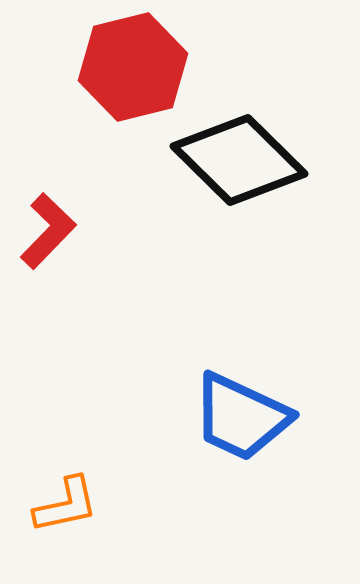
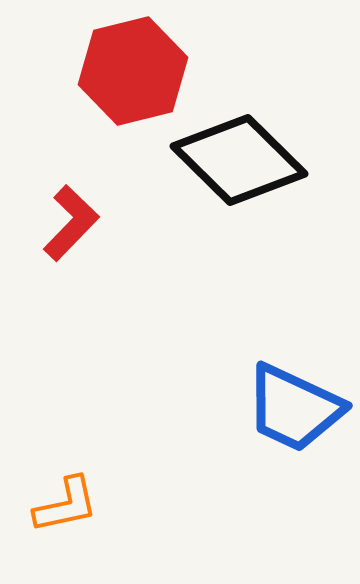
red hexagon: moved 4 px down
red L-shape: moved 23 px right, 8 px up
blue trapezoid: moved 53 px right, 9 px up
